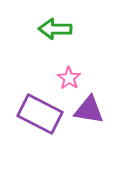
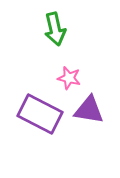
green arrow: rotated 104 degrees counterclockwise
pink star: rotated 20 degrees counterclockwise
